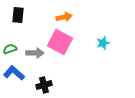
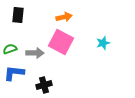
pink square: moved 1 px right
blue L-shape: rotated 35 degrees counterclockwise
